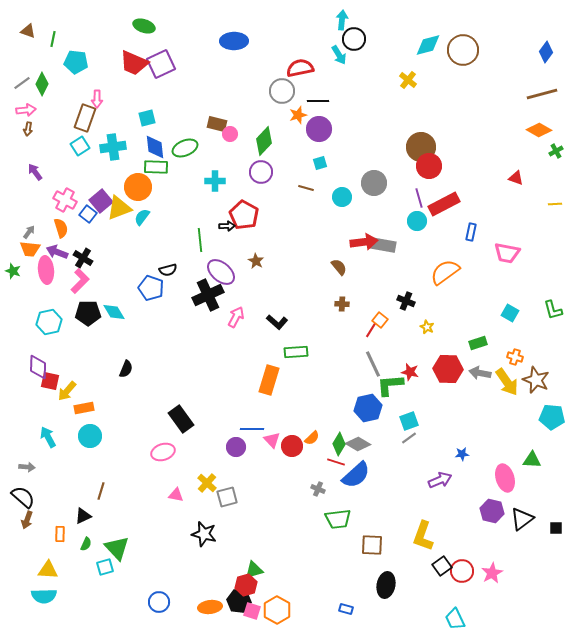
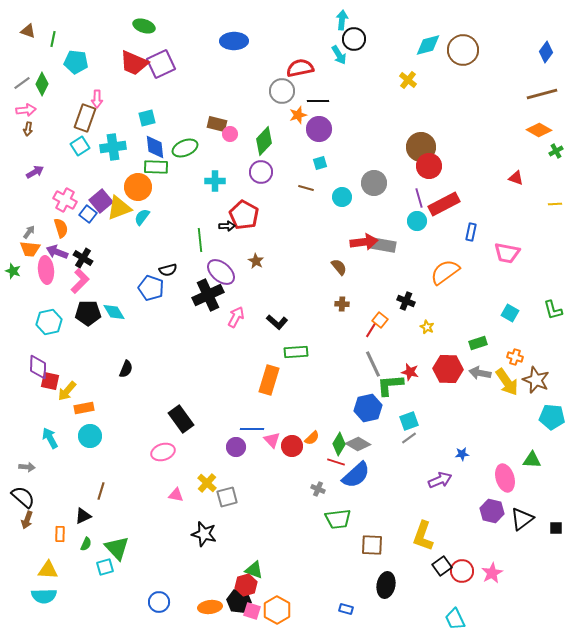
purple arrow at (35, 172): rotated 96 degrees clockwise
cyan arrow at (48, 437): moved 2 px right, 1 px down
green triangle at (254, 570): rotated 36 degrees clockwise
